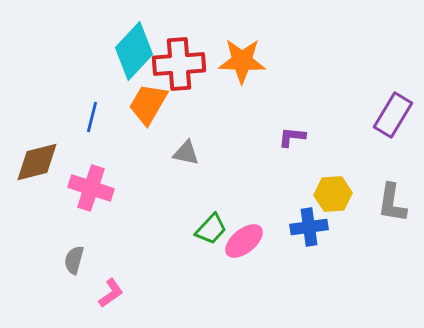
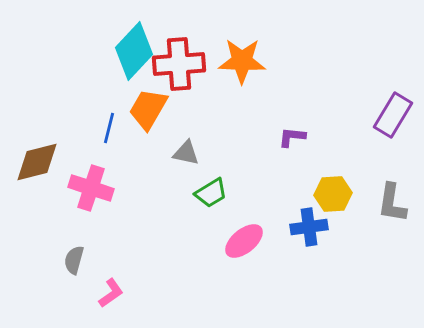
orange trapezoid: moved 5 px down
blue line: moved 17 px right, 11 px down
green trapezoid: moved 36 px up; rotated 16 degrees clockwise
